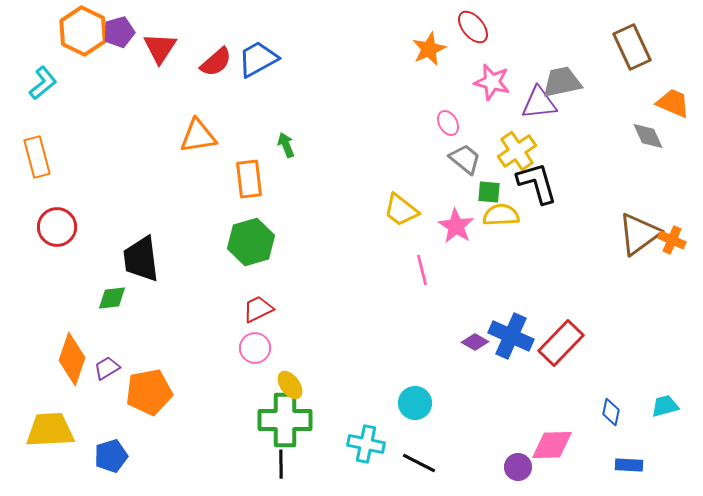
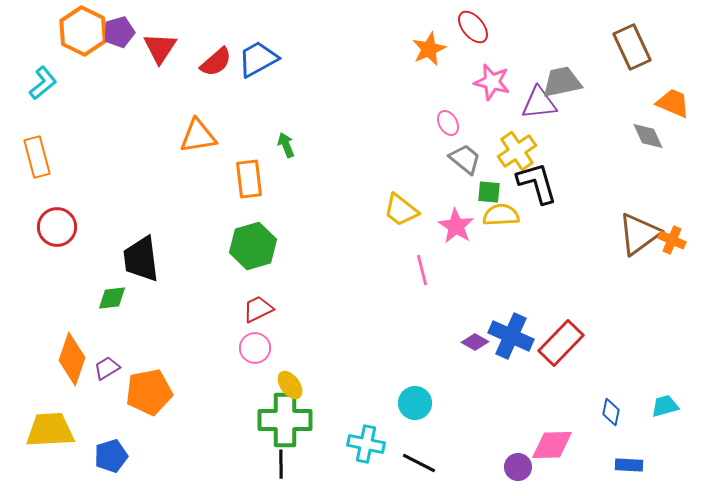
green hexagon at (251, 242): moved 2 px right, 4 px down
